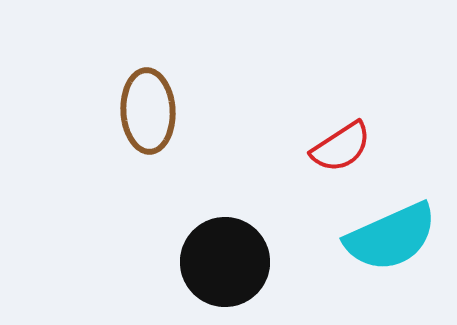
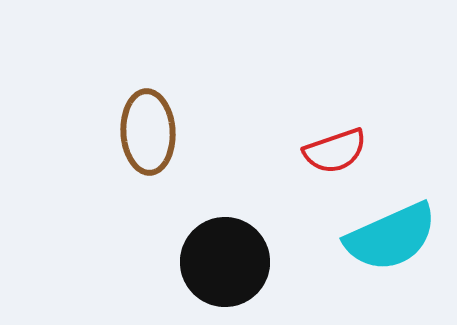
brown ellipse: moved 21 px down
red semicircle: moved 6 px left, 4 px down; rotated 14 degrees clockwise
